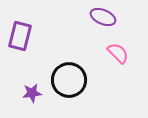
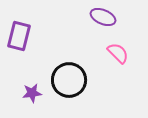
purple rectangle: moved 1 px left
